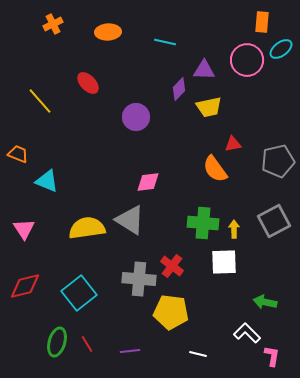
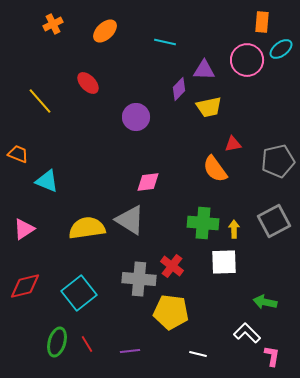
orange ellipse: moved 3 px left, 1 px up; rotated 40 degrees counterclockwise
pink triangle: rotated 30 degrees clockwise
